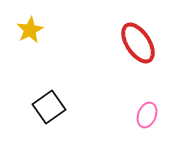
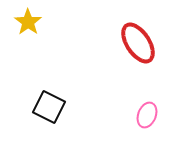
yellow star: moved 2 px left, 8 px up; rotated 8 degrees counterclockwise
black square: rotated 28 degrees counterclockwise
